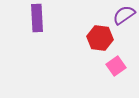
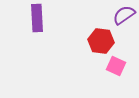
red hexagon: moved 1 px right, 3 px down
pink square: rotated 30 degrees counterclockwise
